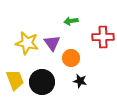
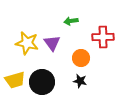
orange circle: moved 10 px right
yellow trapezoid: rotated 95 degrees clockwise
